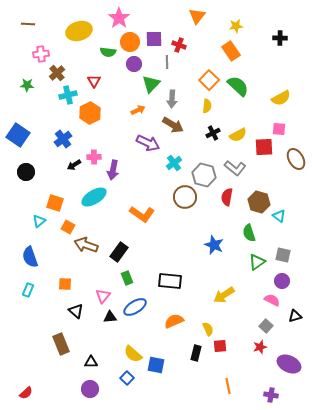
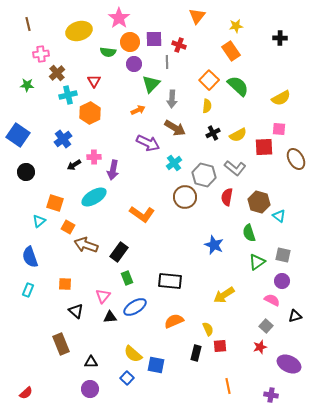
brown line at (28, 24): rotated 72 degrees clockwise
brown arrow at (173, 125): moved 2 px right, 3 px down
